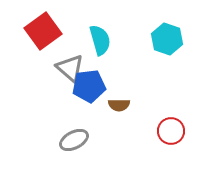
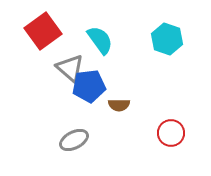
cyan semicircle: rotated 20 degrees counterclockwise
red circle: moved 2 px down
